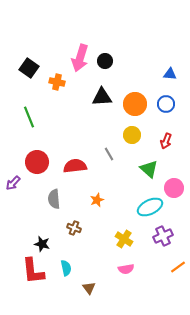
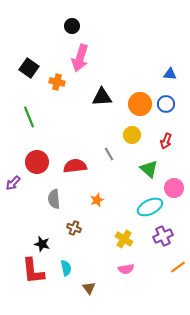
black circle: moved 33 px left, 35 px up
orange circle: moved 5 px right
